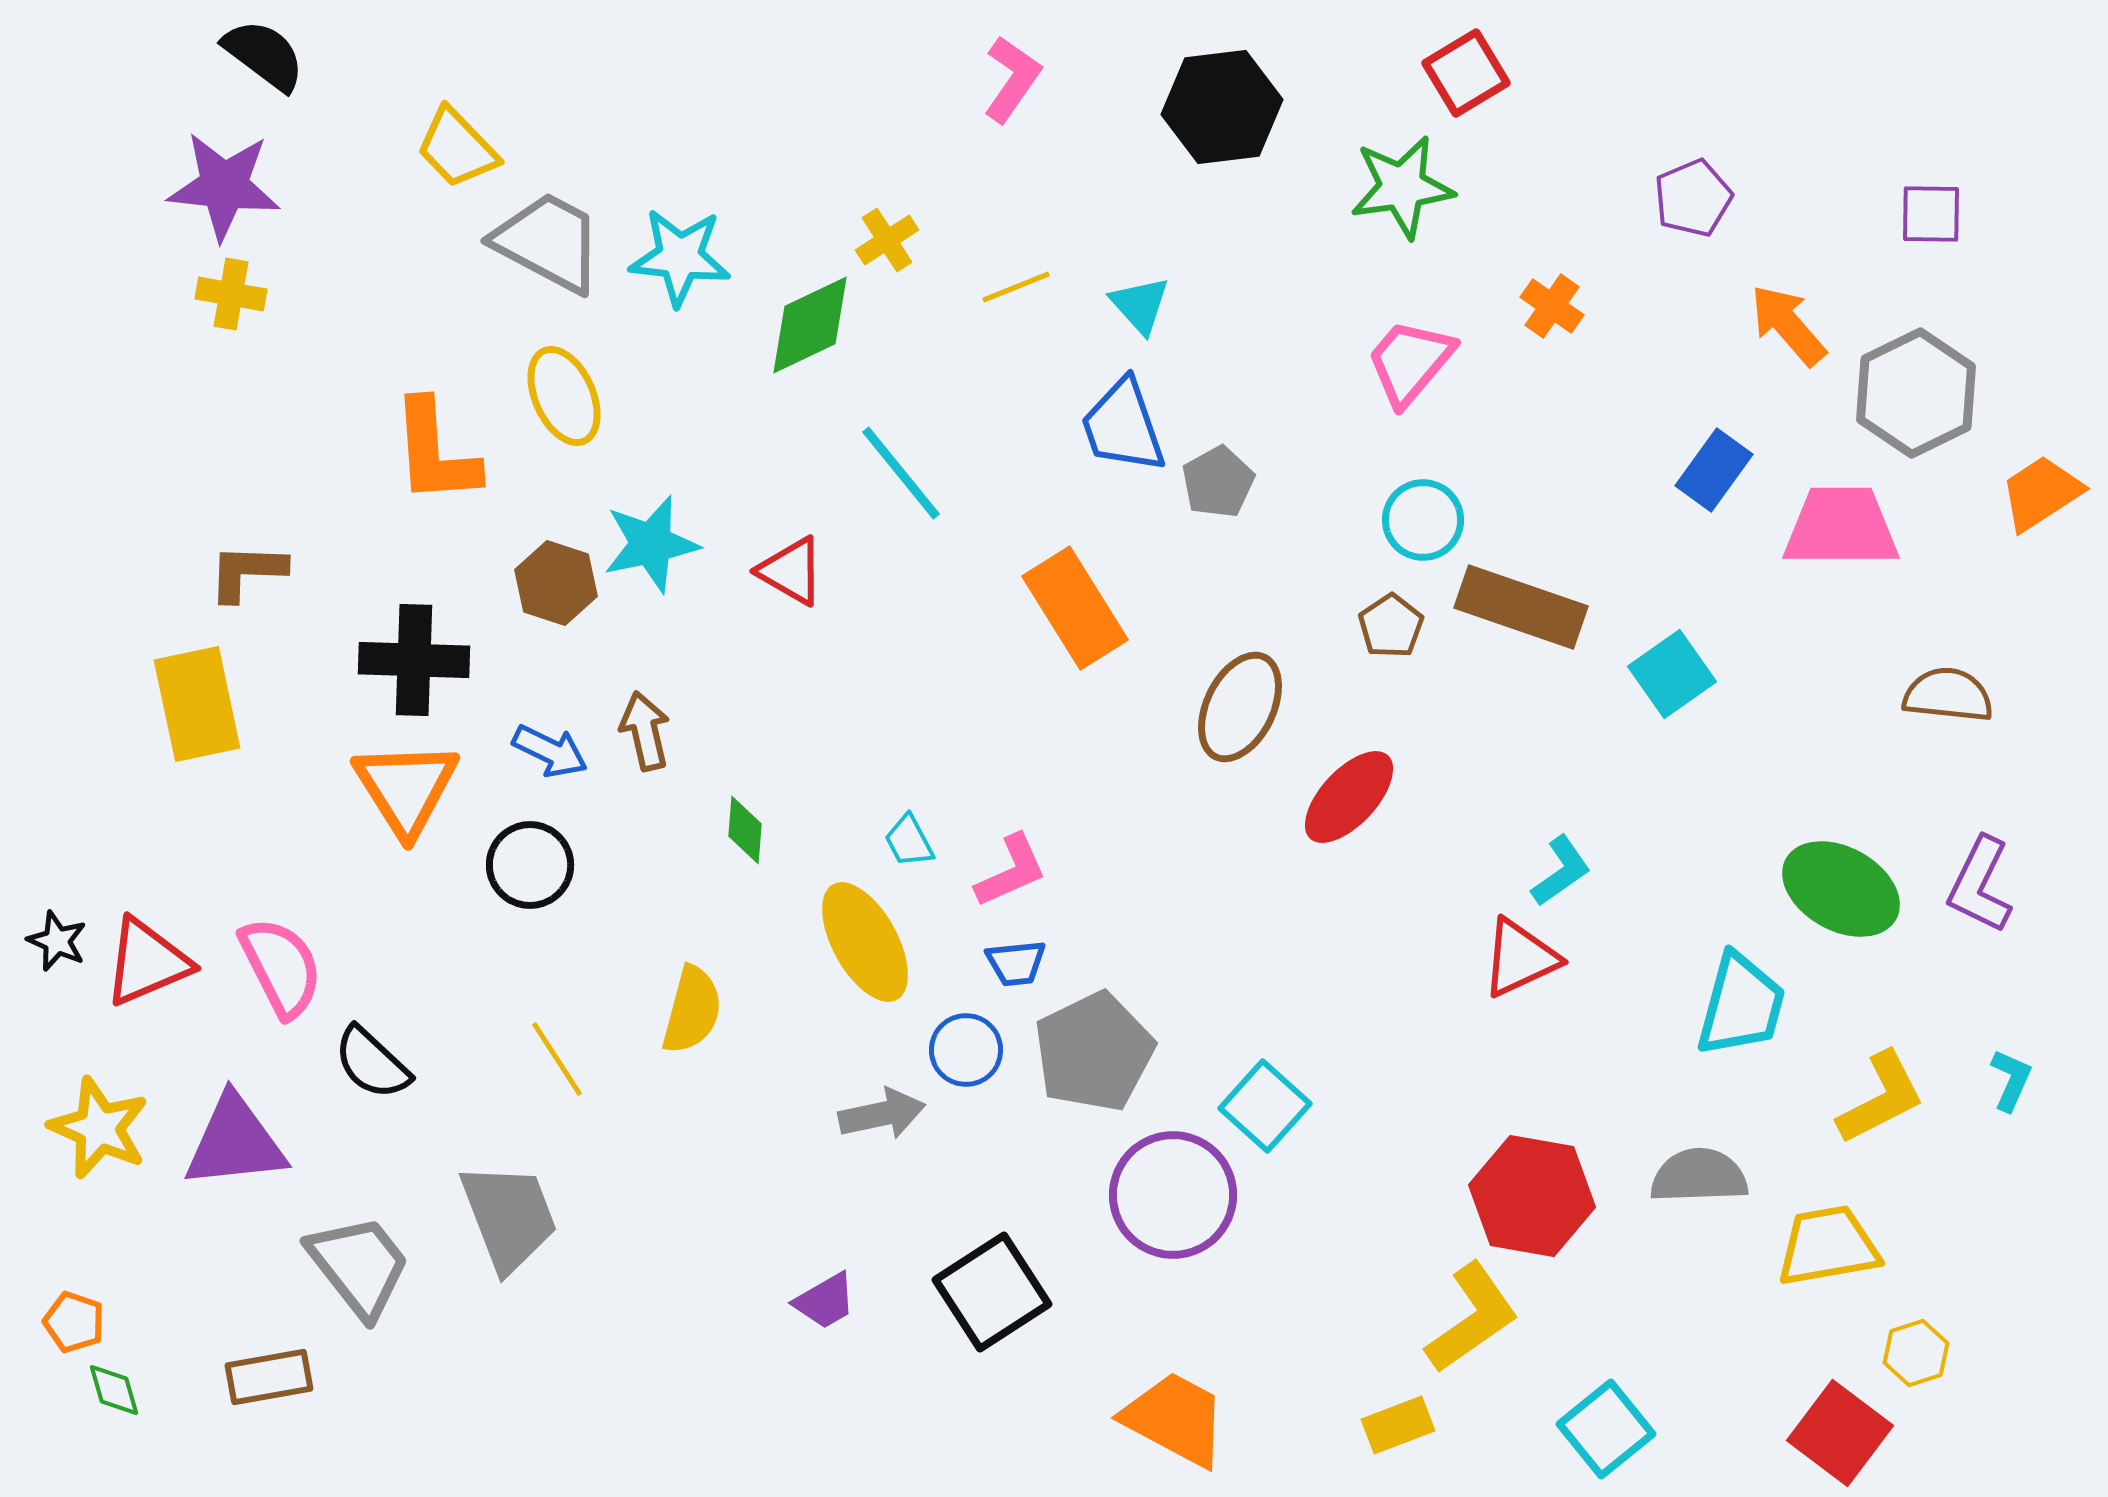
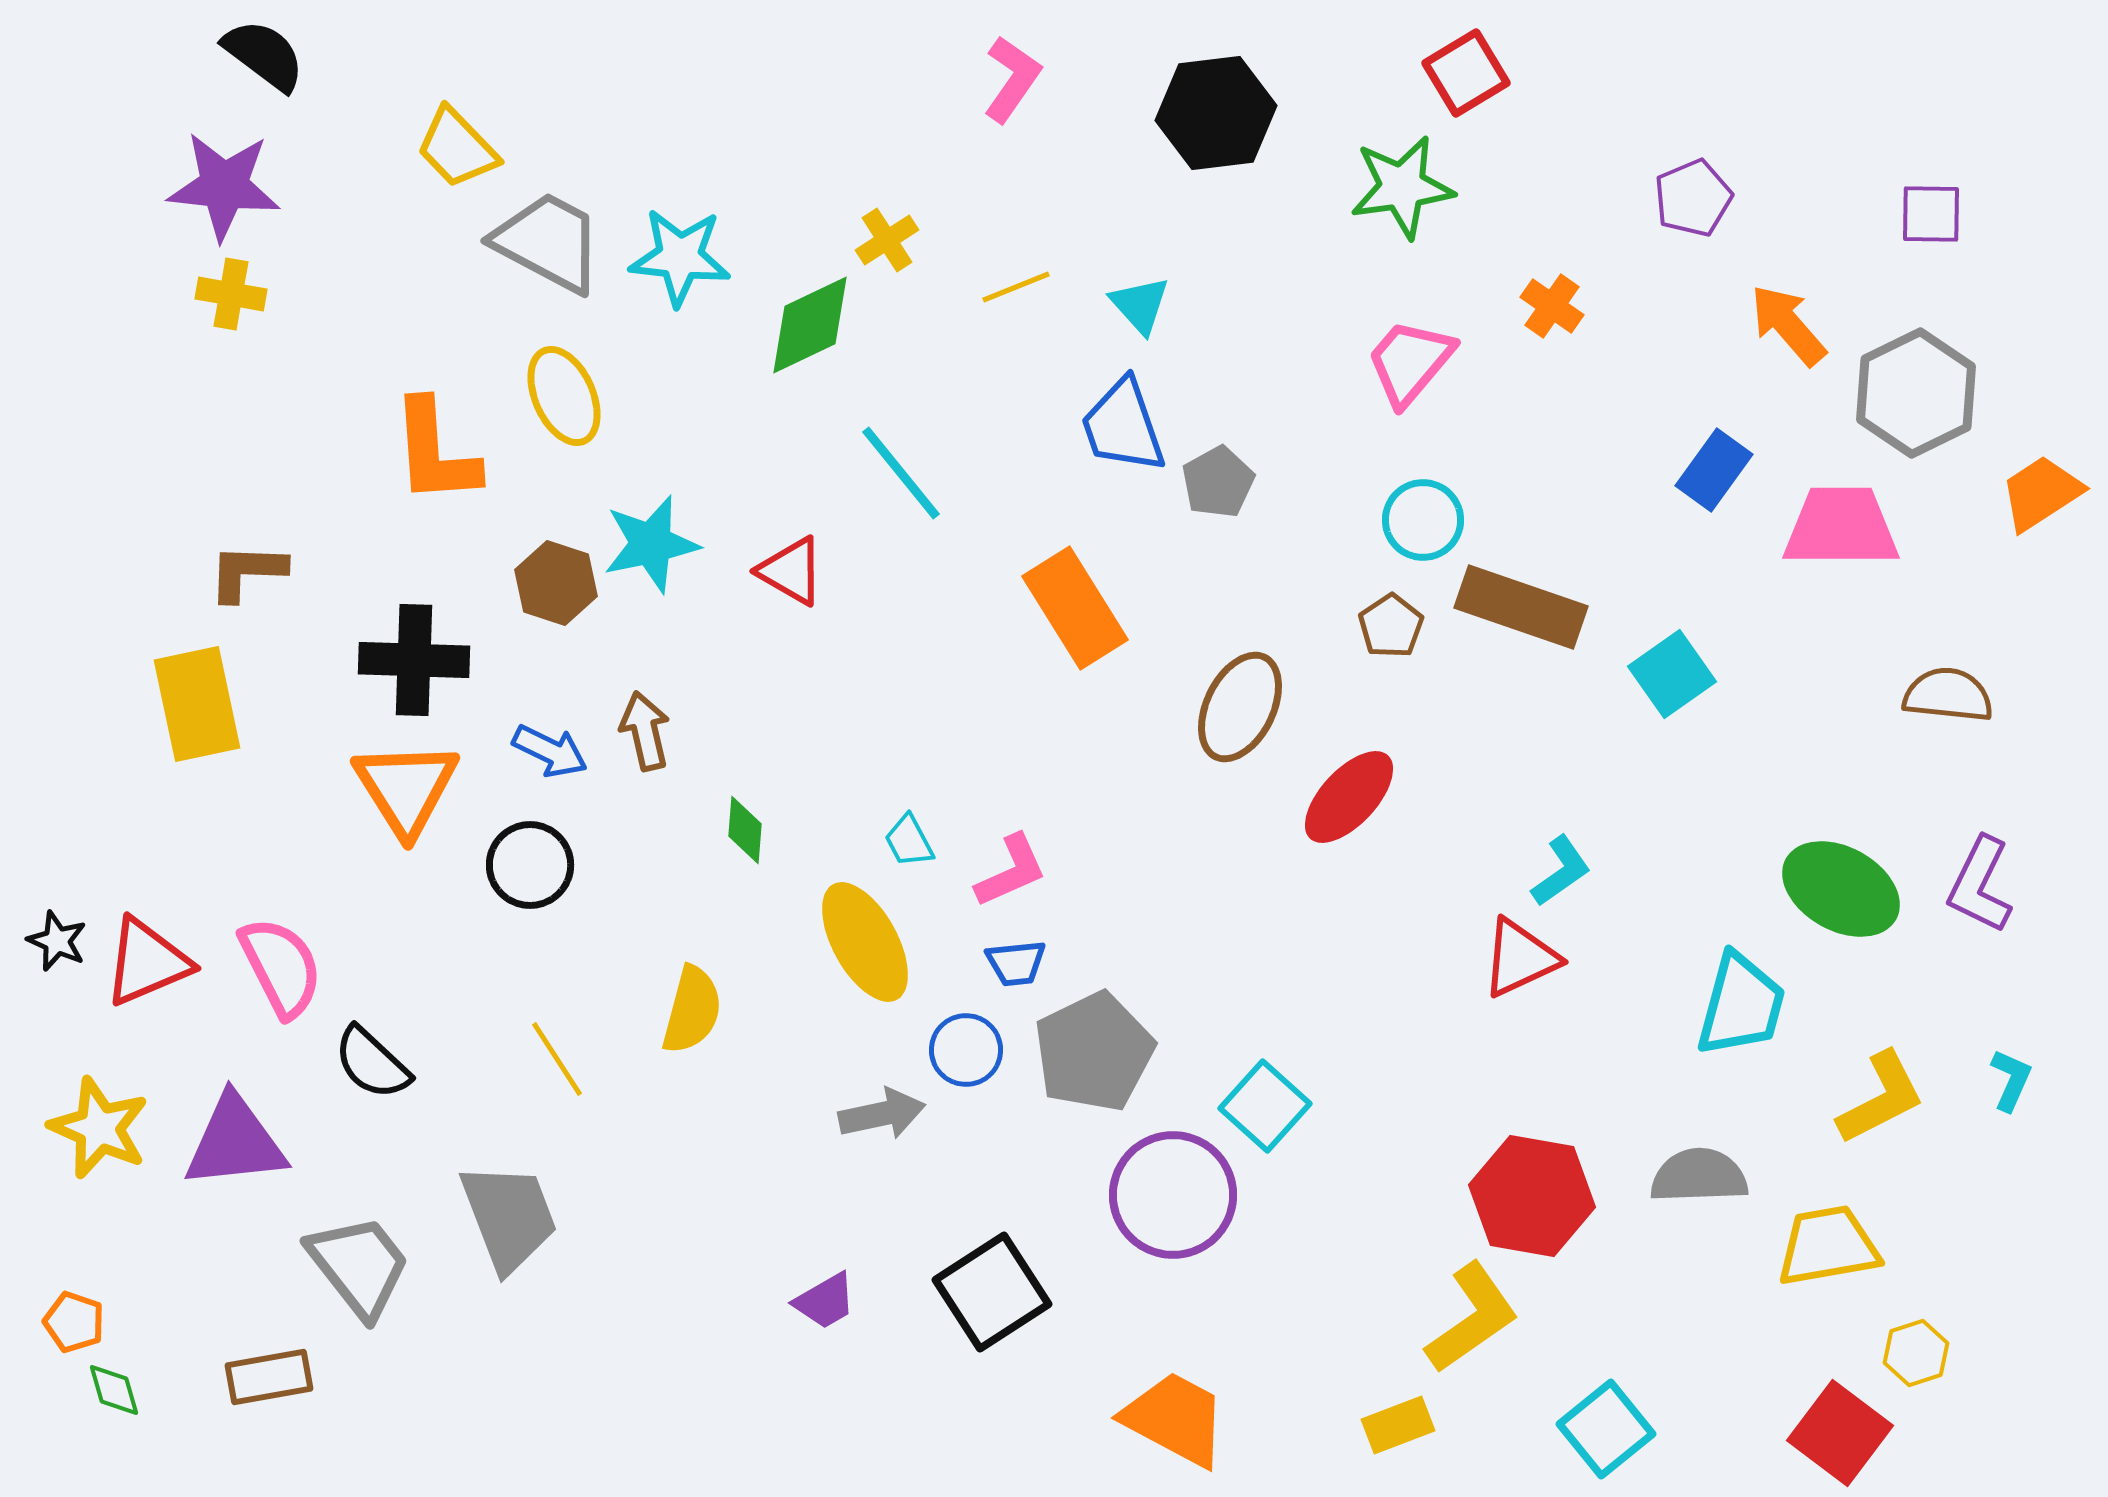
black hexagon at (1222, 107): moved 6 px left, 6 px down
